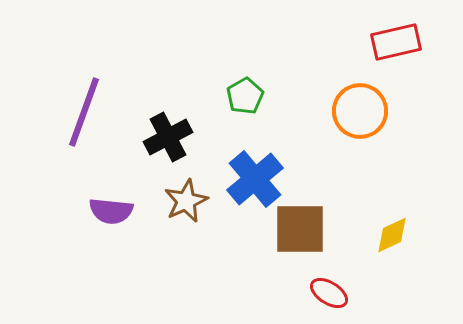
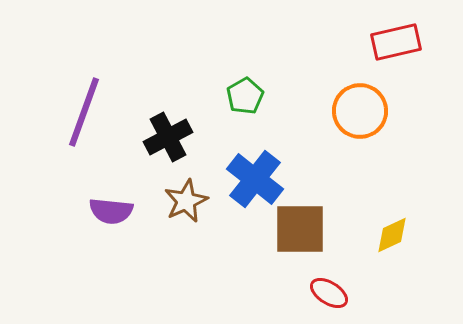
blue cross: rotated 12 degrees counterclockwise
